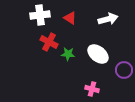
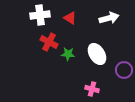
white arrow: moved 1 px right, 1 px up
white ellipse: moved 1 px left; rotated 20 degrees clockwise
